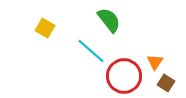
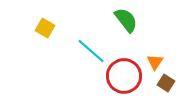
green semicircle: moved 17 px right
